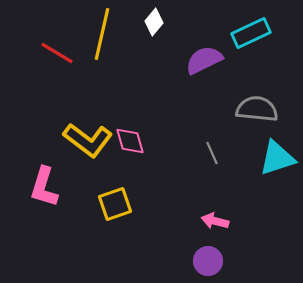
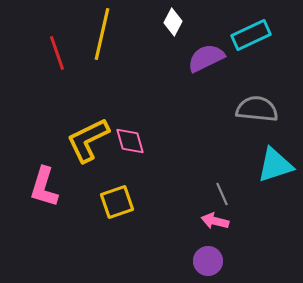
white diamond: moved 19 px right; rotated 12 degrees counterclockwise
cyan rectangle: moved 2 px down
red line: rotated 40 degrees clockwise
purple semicircle: moved 2 px right, 2 px up
yellow L-shape: rotated 117 degrees clockwise
gray line: moved 10 px right, 41 px down
cyan triangle: moved 2 px left, 7 px down
yellow square: moved 2 px right, 2 px up
